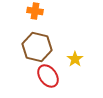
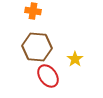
orange cross: moved 2 px left
brown hexagon: rotated 8 degrees counterclockwise
